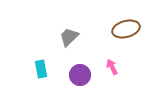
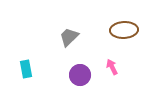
brown ellipse: moved 2 px left, 1 px down; rotated 12 degrees clockwise
cyan rectangle: moved 15 px left
